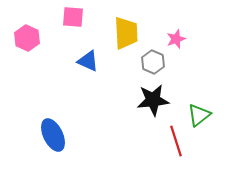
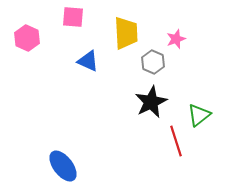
black star: moved 2 px left, 2 px down; rotated 20 degrees counterclockwise
blue ellipse: moved 10 px right, 31 px down; rotated 12 degrees counterclockwise
